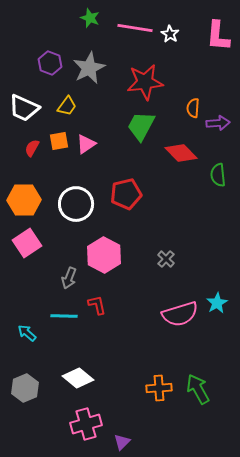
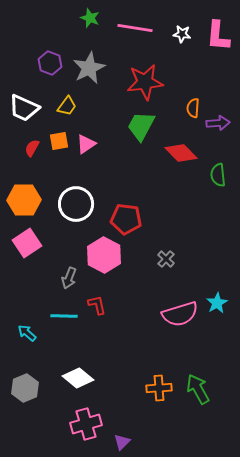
white star: moved 12 px right; rotated 24 degrees counterclockwise
red pentagon: moved 25 px down; rotated 20 degrees clockwise
